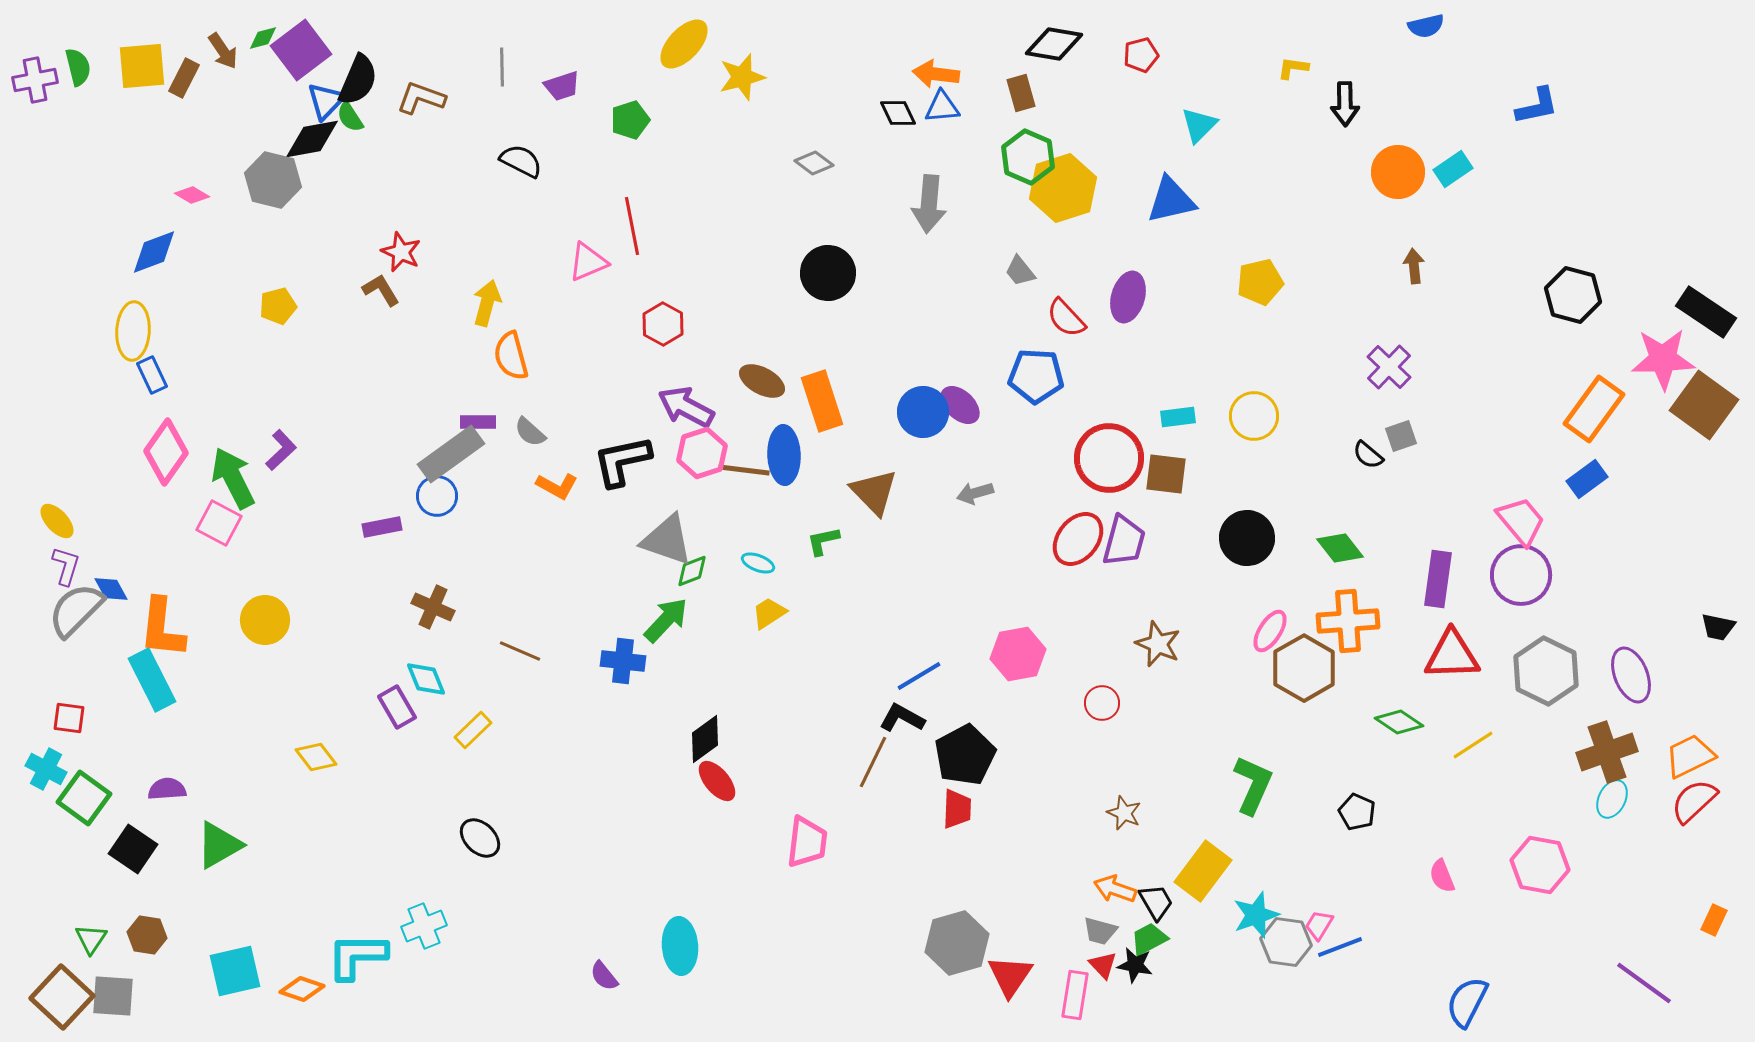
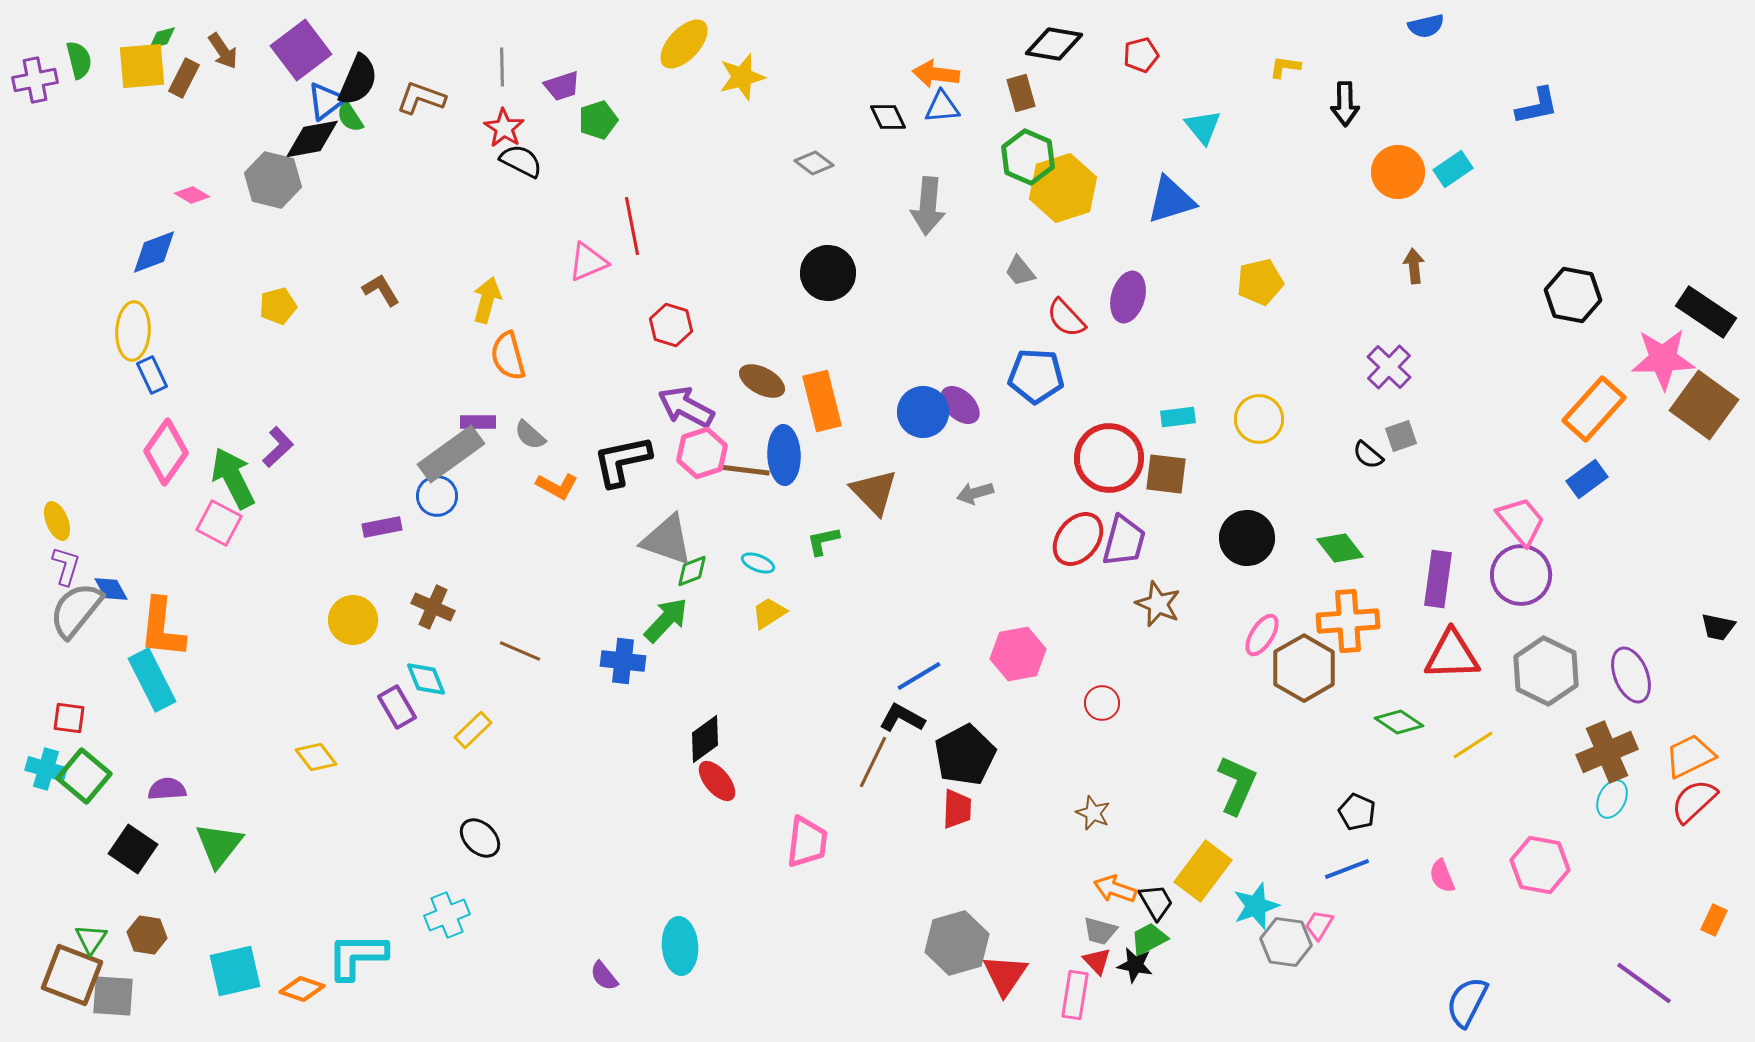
green diamond at (263, 38): moved 101 px left
green semicircle at (78, 67): moved 1 px right, 7 px up
yellow L-shape at (1293, 68): moved 8 px left, 1 px up
blue triangle at (326, 101): rotated 9 degrees clockwise
black diamond at (898, 113): moved 10 px left, 4 px down
green pentagon at (630, 120): moved 32 px left
cyan triangle at (1199, 125): moved 4 px right, 2 px down; rotated 24 degrees counterclockwise
blue triangle at (1171, 200): rotated 4 degrees counterclockwise
gray arrow at (929, 204): moved 1 px left, 2 px down
red star at (401, 252): moved 103 px right, 124 px up; rotated 9 degrees clockwise
black hexagon at (1573, 295): rotated 4 degrees counterclockwise
yellow arrow at (487, 303): moved 3 px up
red hexagon at (663, 324): moved 8 px right, 1 px down; rotated 12 degrees counterclockwise
orange semicircle at (511, 356): moved 3 px left
orange rectangle at (822, 401): rotated 4 degrees clockwise
orange rectangle at (1594, 409): rotated 6 degrees clockwise
yellow circle at (1254, 416): moved 5 px right, 3 px down
gray semicircle at (530, 432): moved 3 px down
purple L-shape at (281, 450): moved 3 px left, 3 px up
yellow ellipse at (57, 521): rotated 21 degrees clockwise
gray semicircle at (76, 610): rotated 6 degrees counterclockwise
yellow circle at (265, 620): moved 88 px right
pink ellipse at (1270, 631): moved 8 px left, 4 px down
brown star at (1158, 644): moved 40 px up
brown cross at (1607, 752): rotated 4 degrees counterclockwise
cyan cross at (46, 769): rotated 12 degrees counterclockwise
green L-shape at (1253, 785): moved 16 px left
green square at (84, 798): moved 22 px up; rotated 4 degrees clockwise
brown star at (1124, 813): moved 31 px left
green triangle at (219, 845): rotated 22 degrees counterclockwise
cyan star at (1256, 915): moved 9 px up
cyan cross at (424, 926): moved 23 px right, 11 px up
blue line at (1340, 947): moved 7 px right, 78 px up
red triangle at (1103, 965): moved 6 px left, 4 px up
red triangle at (1010, 976): moved 5 px left, 1 px up
brown square at (62, 997): moved 10 px right, 22 px up; rotated 22 degrees counterclockwise
